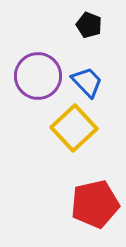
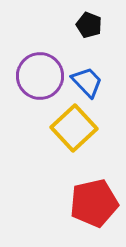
purple circle: moved 2 px right
red pentagon: moved 1 px left, 1 px up
